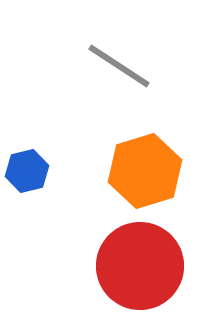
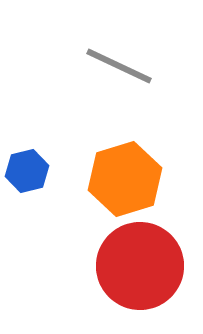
gray line: rotated 8 degrees counterclockwise
orange hexagon: moved 20 px left, 8 px down
